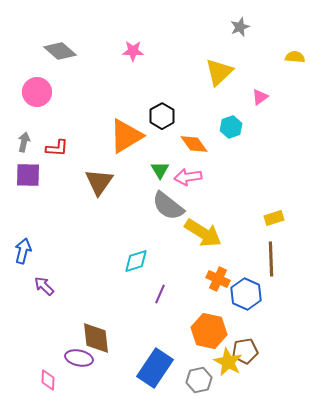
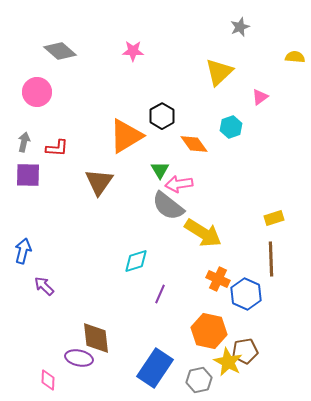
pink arrow: moved 9 px left, 7 px down
